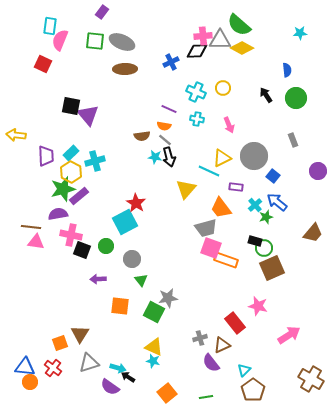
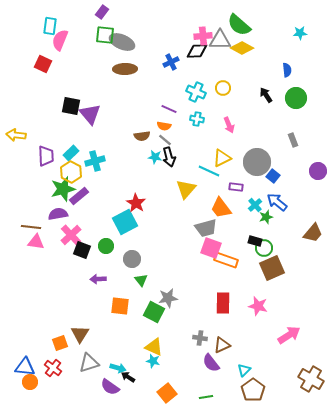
green square at (95, 41): moved 10 px right, 6 px up
purple triangle at (88, 115): moved 2 px right, 1 px up
gray circle at (254, 156): moved 3 px right, 6 px down
pink cross at (71, 235): rotated 35 degrees clockwise
red rectangle at (235, 323): moved 12 px left, 20 px up; rotated 40 degrees clockwise
gray cross at (200, 338): rotated 24 degrees clockwise
